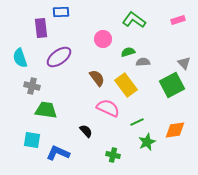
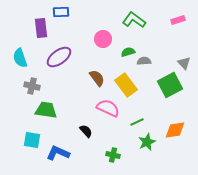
gray semicircle: moved 1 px right, 1 px up
green square: moved 2 px left
